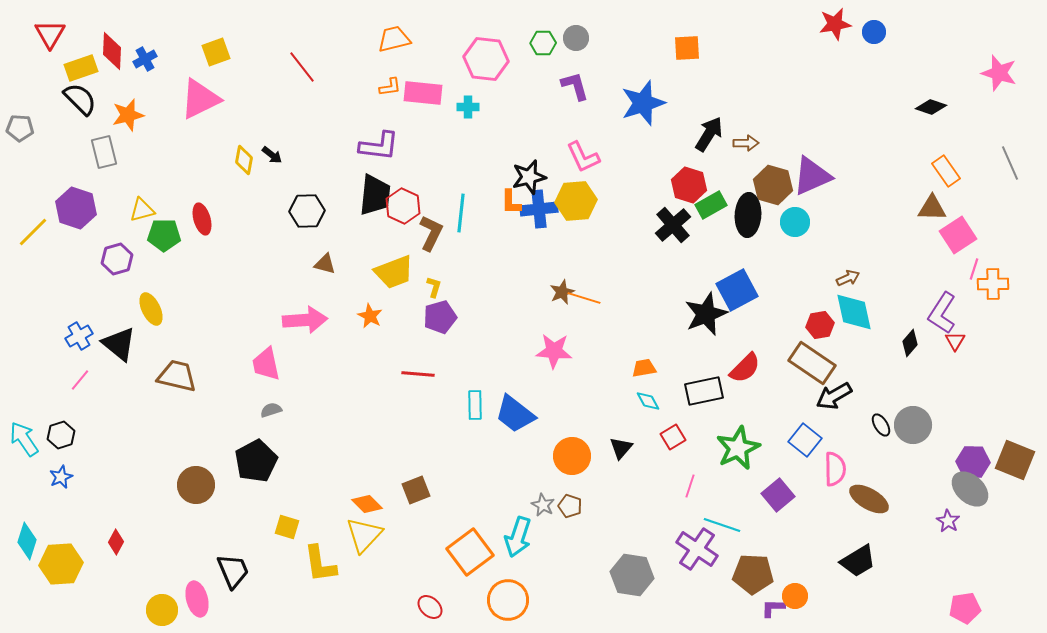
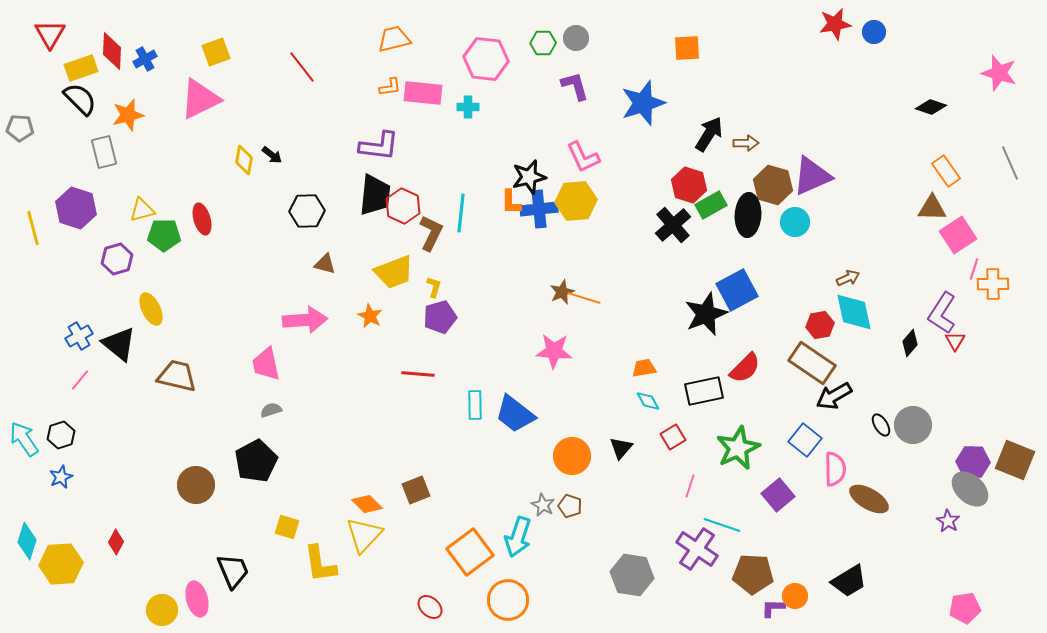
yellow line at (33, 232): moved 4 px up; rotated 60 degrees counterclockwise
black trapezoid at (858, 561): moved 9 px left, 20 px down
